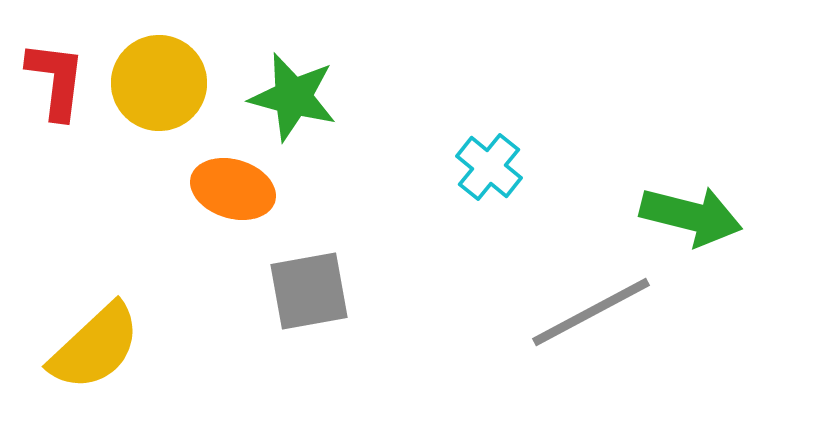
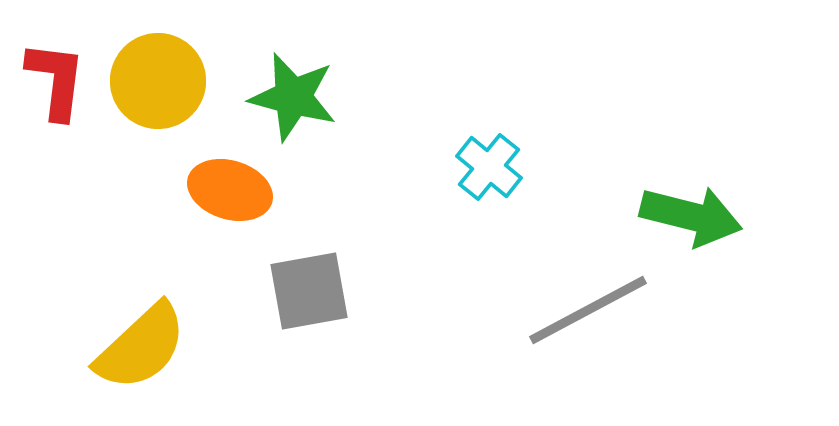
yellow circle: moved 1 px left, 2 px up
orange ellipse: moved 3 px left, 1 px down
gray line: moved 3 px left, 2 px up
yellow semicircle: moved 46 px right
